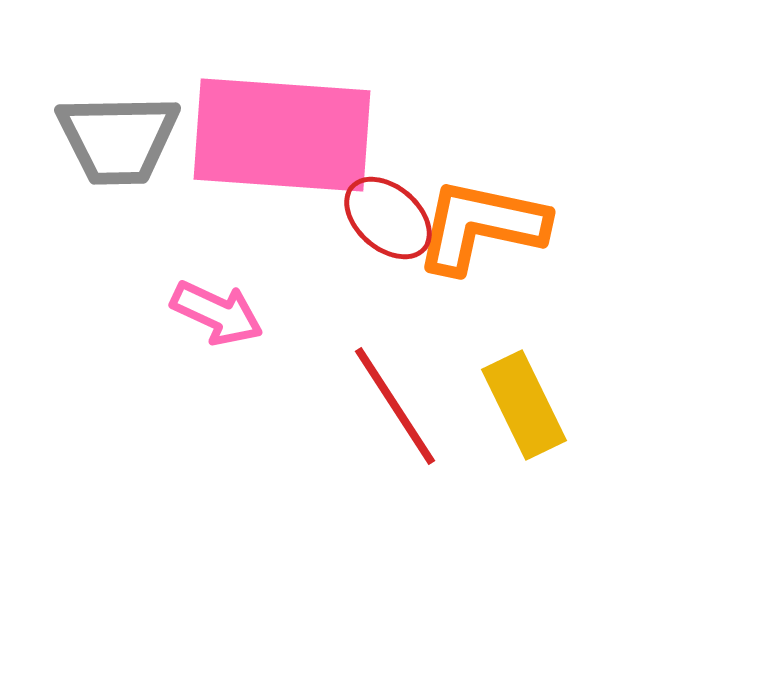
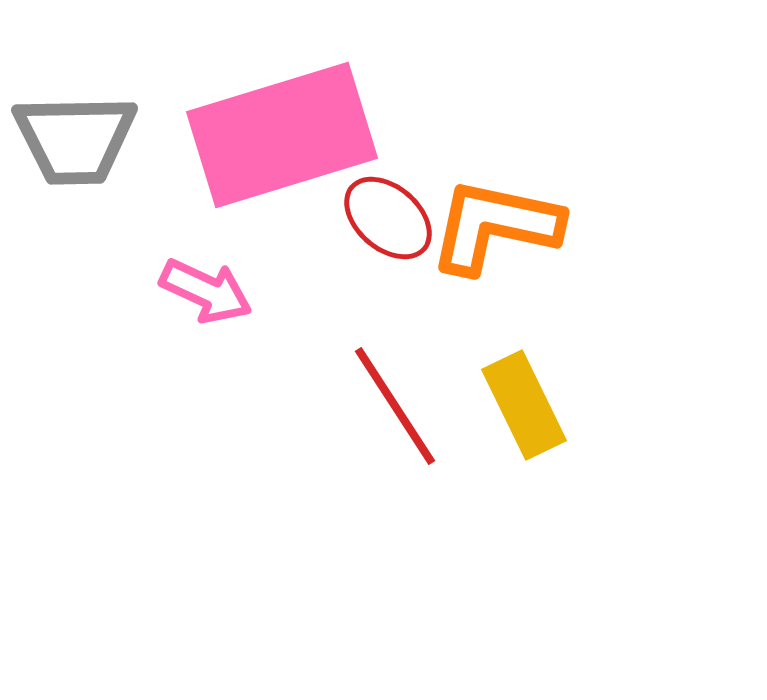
pink rectangle: rotated 21 degrees counterclockwise
gray trapezoid: moved 43 px left
orange L-shape: moved 14 px right
pink arrow: moved 11 px left, 22 px up
